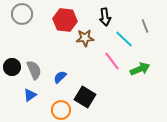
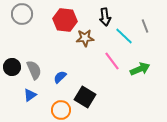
cyan line: moved 3 px up
